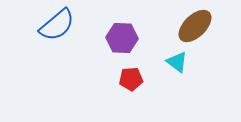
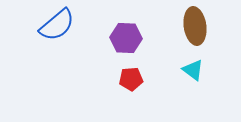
brown ellipse: rotated 54 degrees counterclockwise
purple hexagon: moved 4 px right
cyan triangle: moved 16 px right, 8 px down
